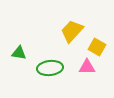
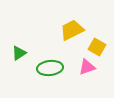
yellow trapezoid: moved 1 px up; rotated 20 degrees clockwise
green triangle: rotated 42 degrees counterclockwise
pink triangle: rotated 18 degrees counterclockwise
